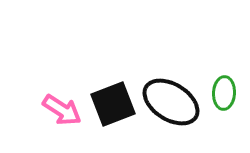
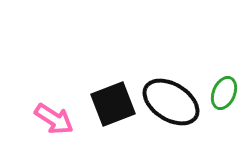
green ellipse: rotated 20 degrees clockwise
pink arrow: moved 8 px left, 9 px down
